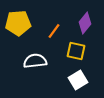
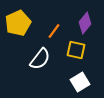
yellow pentagon: rotated 20 degrees counterclockwise
yellow square: moved 1 px up
white semicircle: moved 5 px right, 2 px up; rotated 135 degrees clockwise
white square: moved 2 px right, 2 px down
